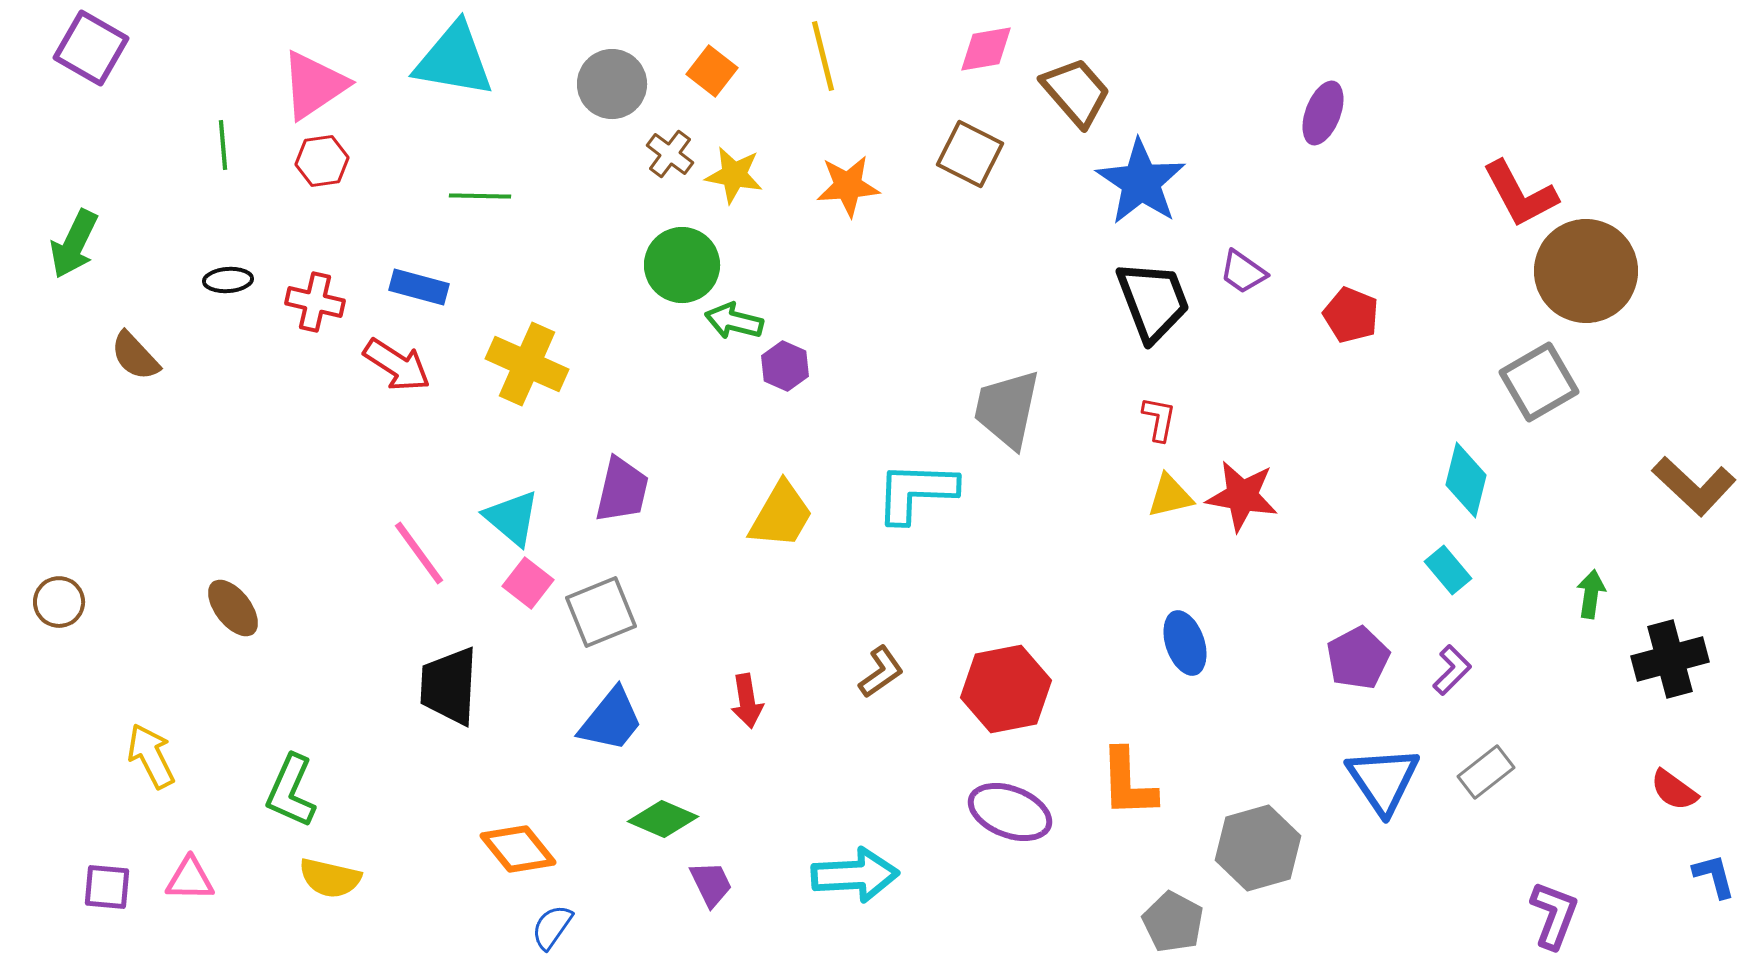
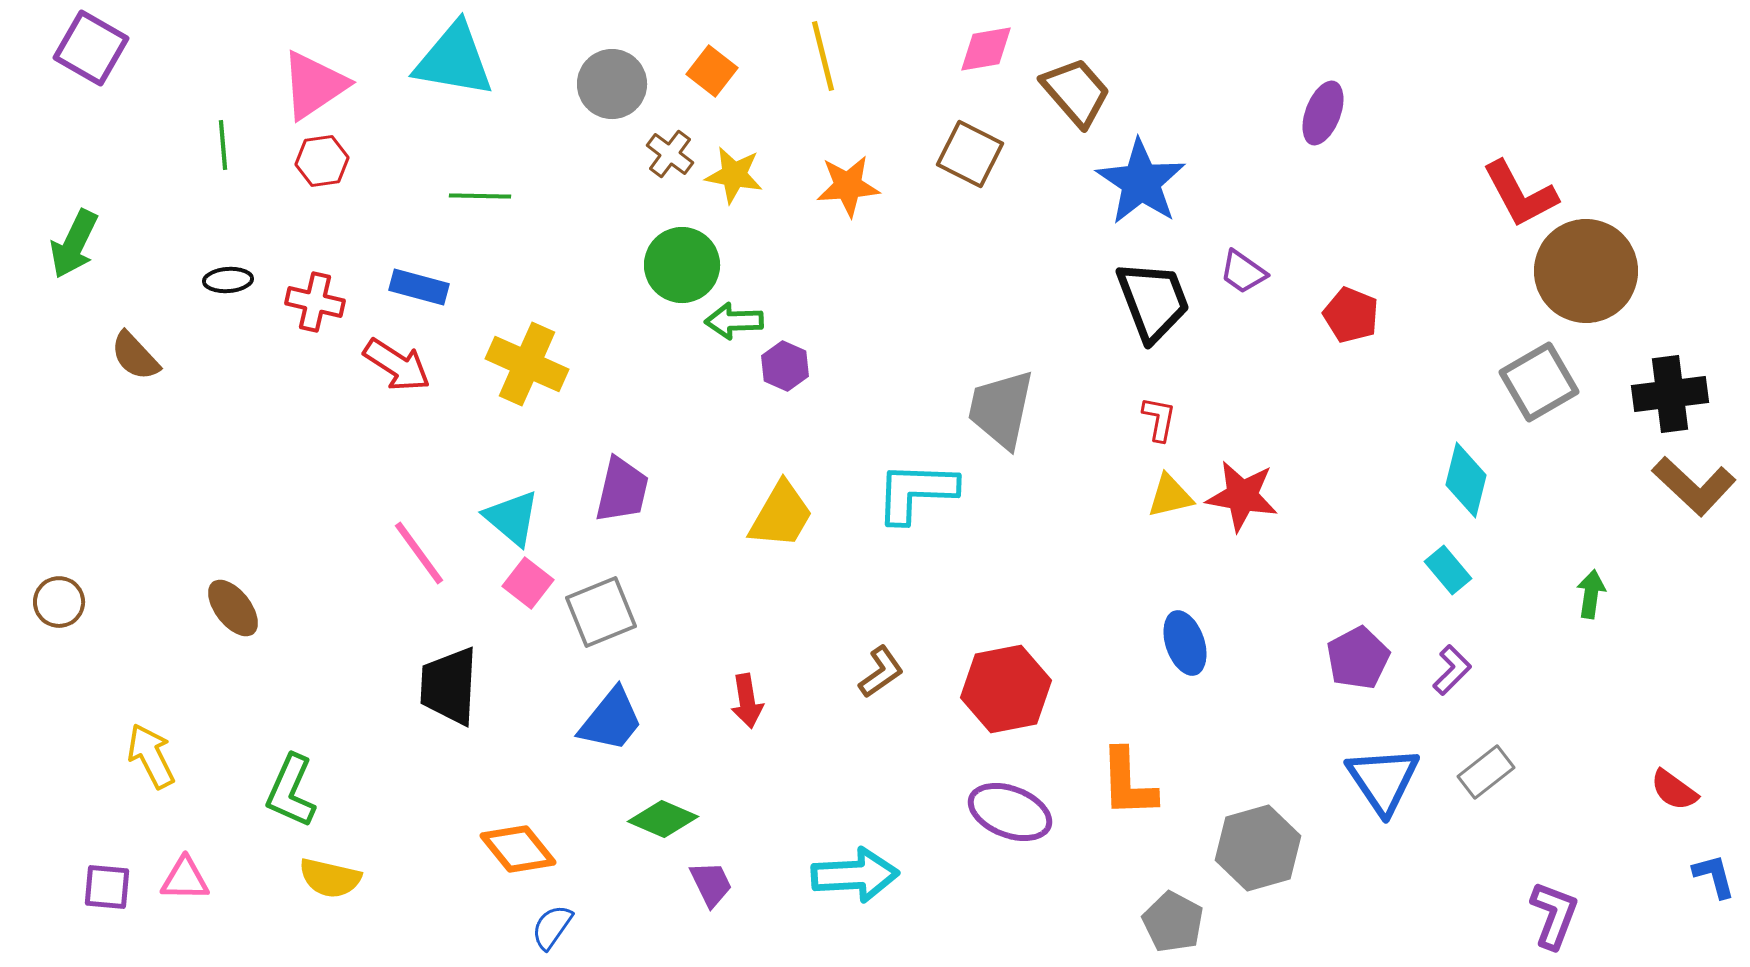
green arrow at (734, 321): rotated 16 degrees counterclockwise
gray trapezoid at (1007, 409): moved 6 px left
black cross at (1670, 659): moved 265 px up; rotated 8 degrees clockwise
pink triangle at (190, 879): moved 5 px left
